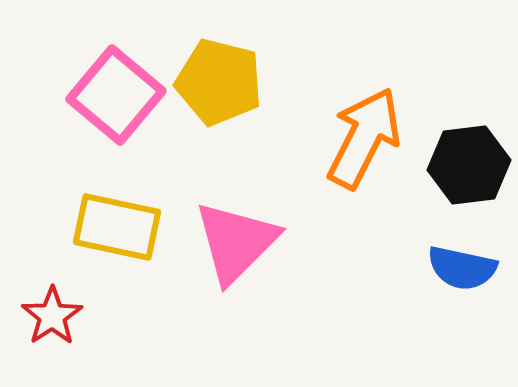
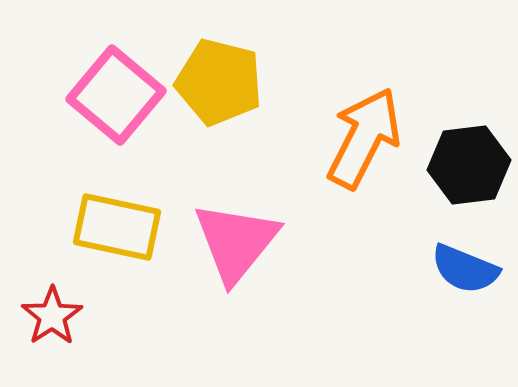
pink triangle: rotated 6 degrees counterclockwise
blue semicircle: moved 3 px right, 1 px down; rotated 10 degrees clockwise
